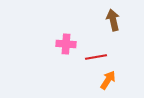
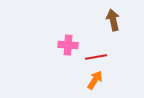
pink cross: moved 2 px right, 1 px down
orange arrow: moved 13 px left
